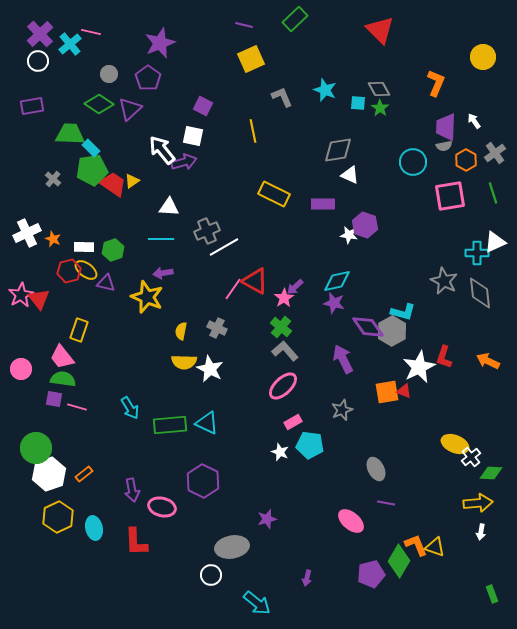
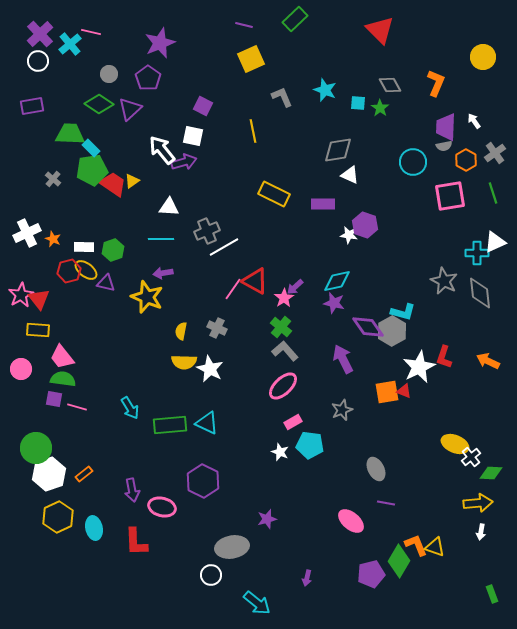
gray diamond at (379, 89): moved 11 px right, 4 px up
yellow rectangle at (79, 330): moved 41 px left; rotated 75 degrees clockwise
